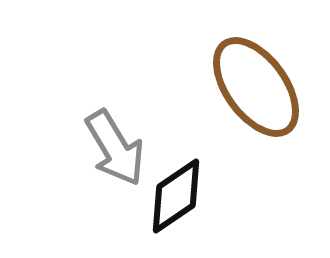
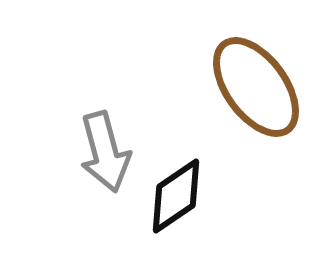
gray arrow: moved 10 px left, 4 px down; rotated 16 degrees clockwise
